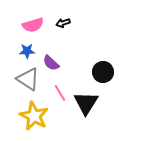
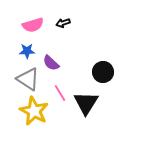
yellow star: moved 5 px up
